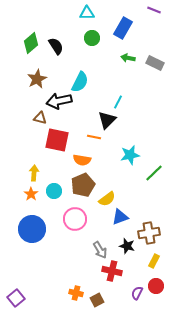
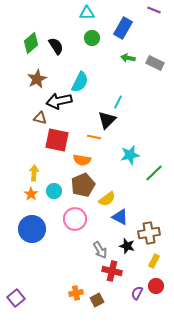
blue triangle: rotated 48 degrees clockwise
orange cross: rotated 24 degrees counterclockwise
